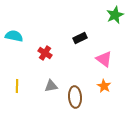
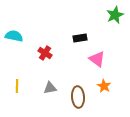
black rectangle: rotated 16 degrees clockwise
pink triangle: moved 7 px left
gray triangle: moved 1 px left, 2 px down
brown ellipse: moved 3 px right
